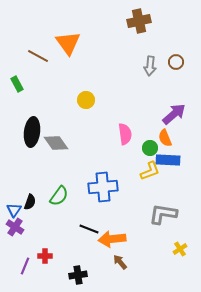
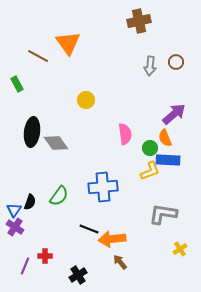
black cross: rotated 24 degrees counterclockwise
